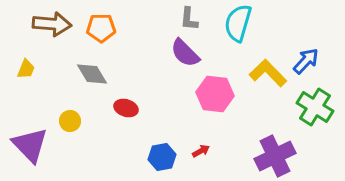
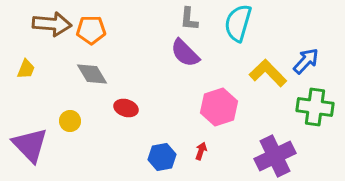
orange pentagon: moved 10 px left, 2 px down
pink hexagon: moved 4 px right, 13 px down; rotated 24 degrees counterclockwise
green cross: rotated 24 degrees counterclockwise
red arrow: rotated 42 degrees counterclockwise
